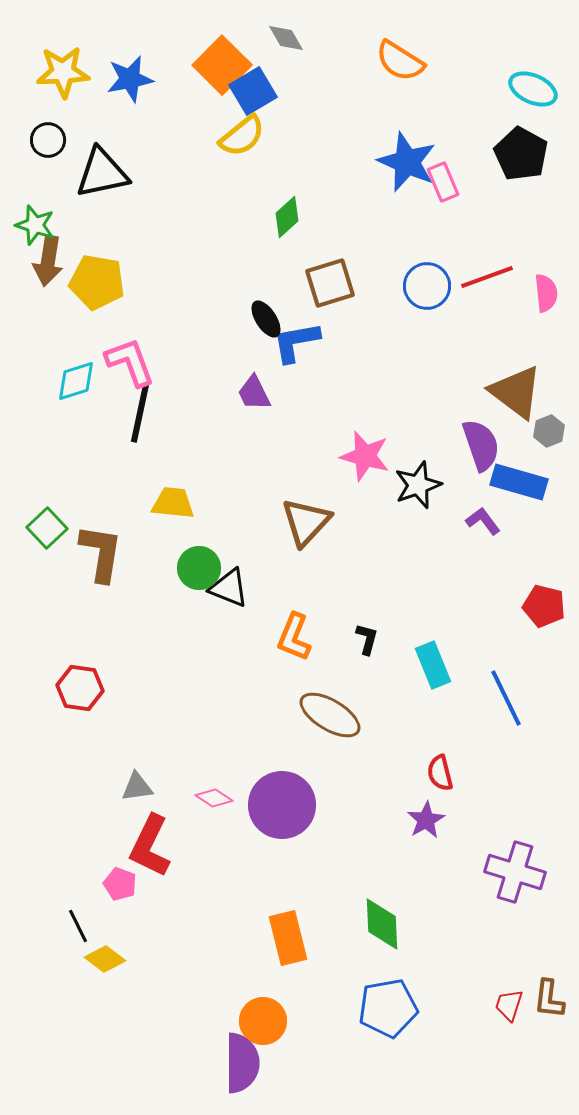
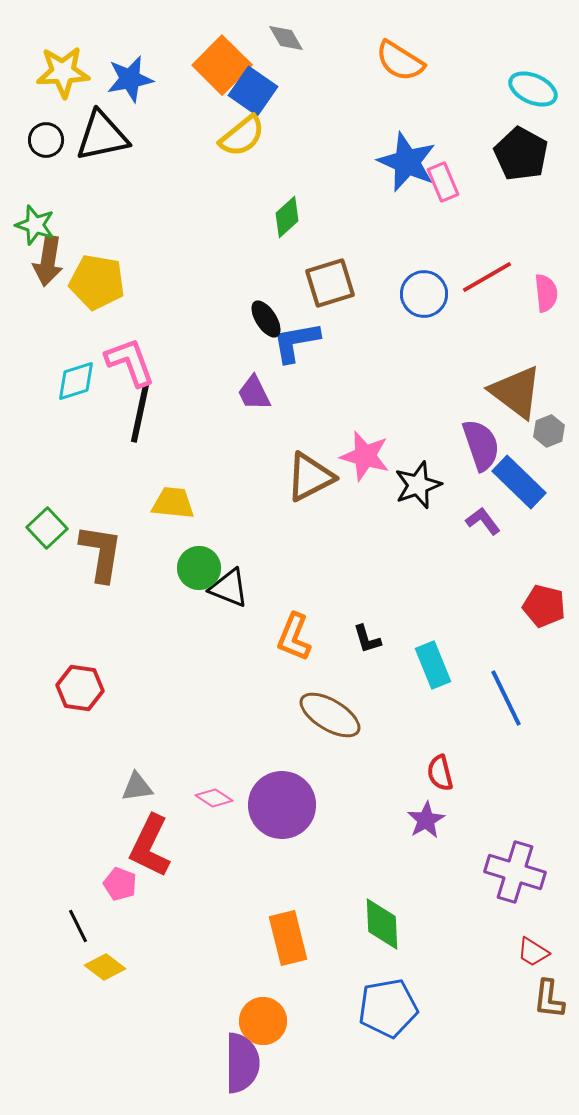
blue square at (253, 91): rotated 24 degrees counterclockwise
black circle at (48, 140): moved 2 px left
black triangle at (102, 173): moved 37 px up
red line at (487, 277): rotated 10 degrees counterclockwise
blue circle at (427, 286): moved 3 px left, 8 px down
blue rectangle at (519, 482): rotated 28 degrees clockwise
brown triangle at (306, 522): moved 4 px right, 45 px up; rotated 20 degrees clockwise
black L-shape at (367, 639): rotated 148 degrees clockwise
yellow diamond at (105, 959): moved 8 px down
red trapezoid at (509, 1005): moved 24 px right, 53 px up; rotated 76 degrees counterclockwise
